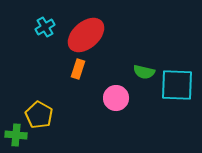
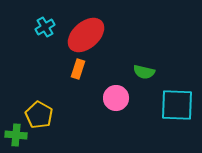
cyan square: moved 20 px down
